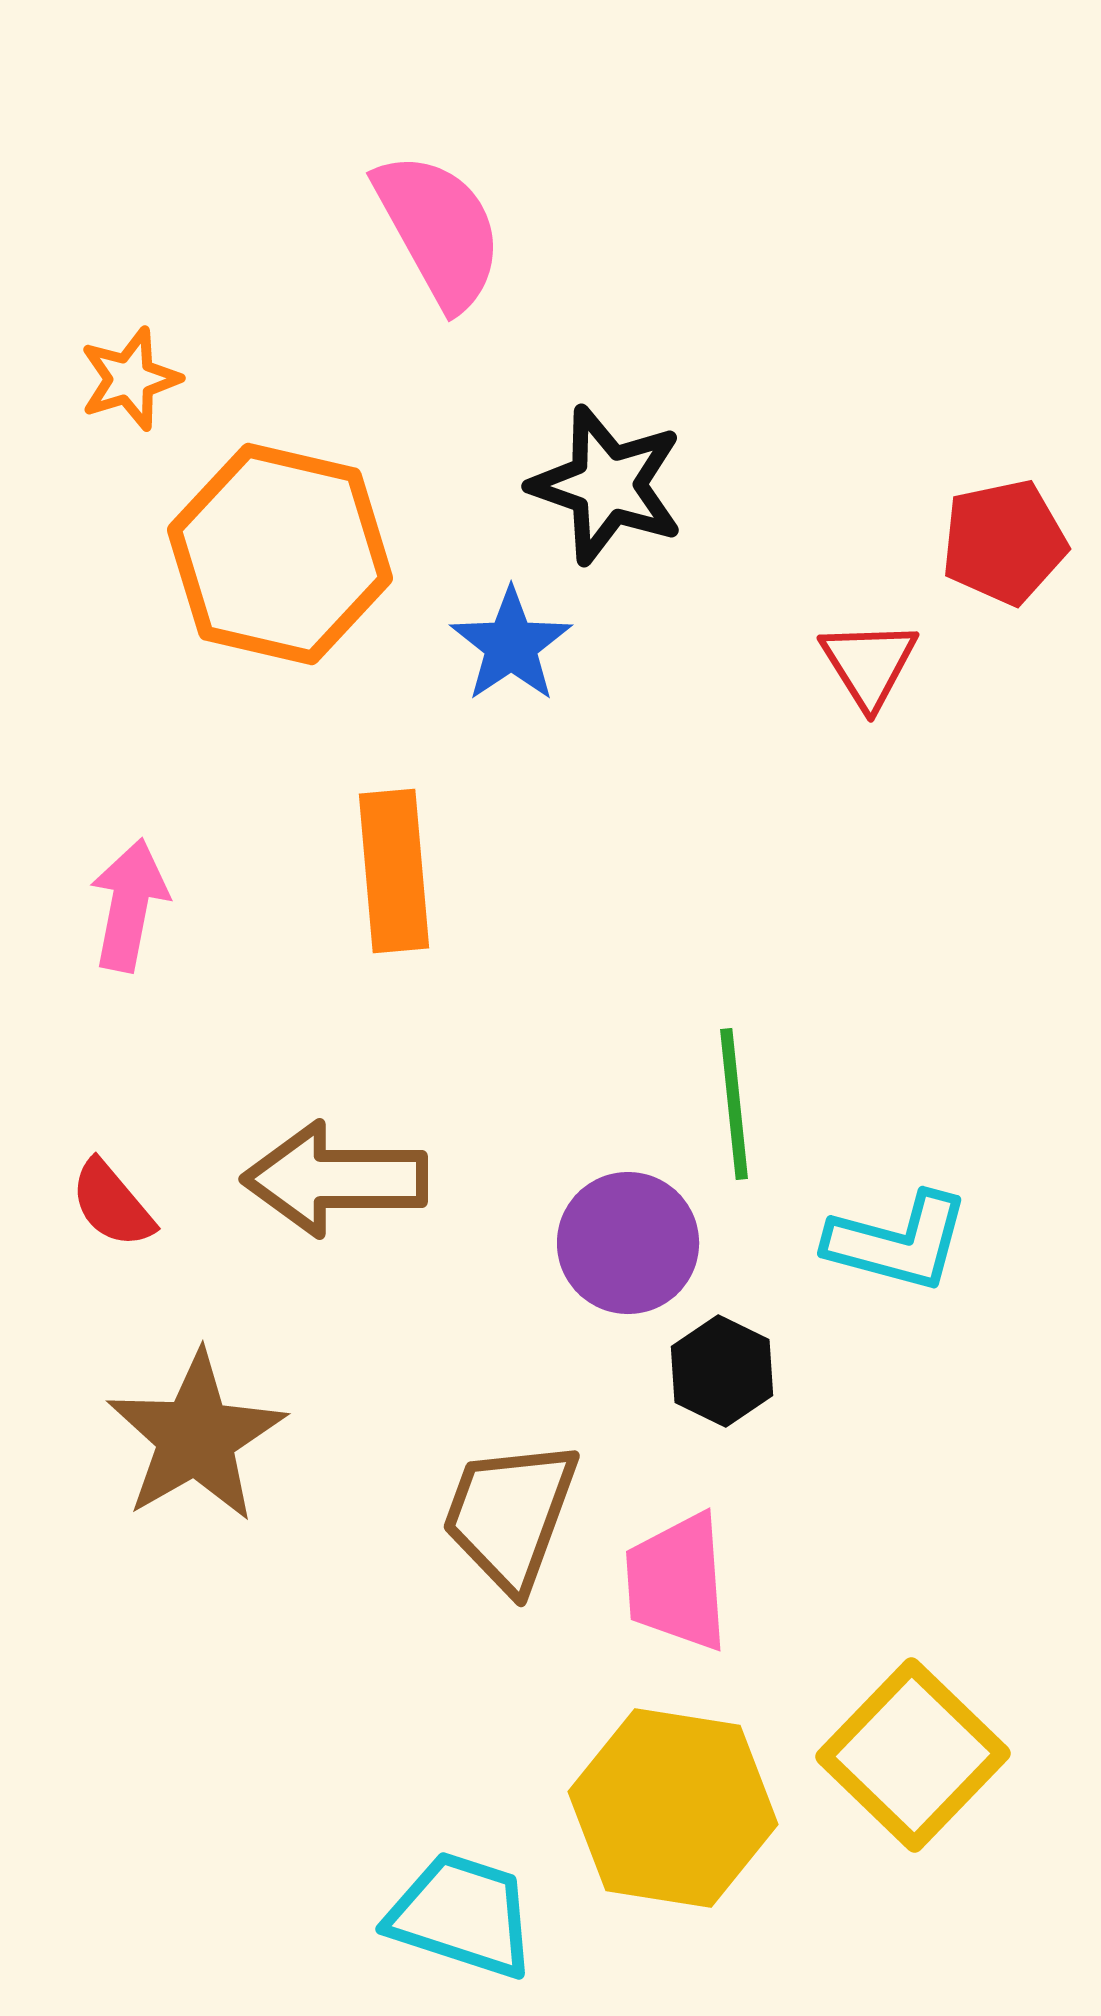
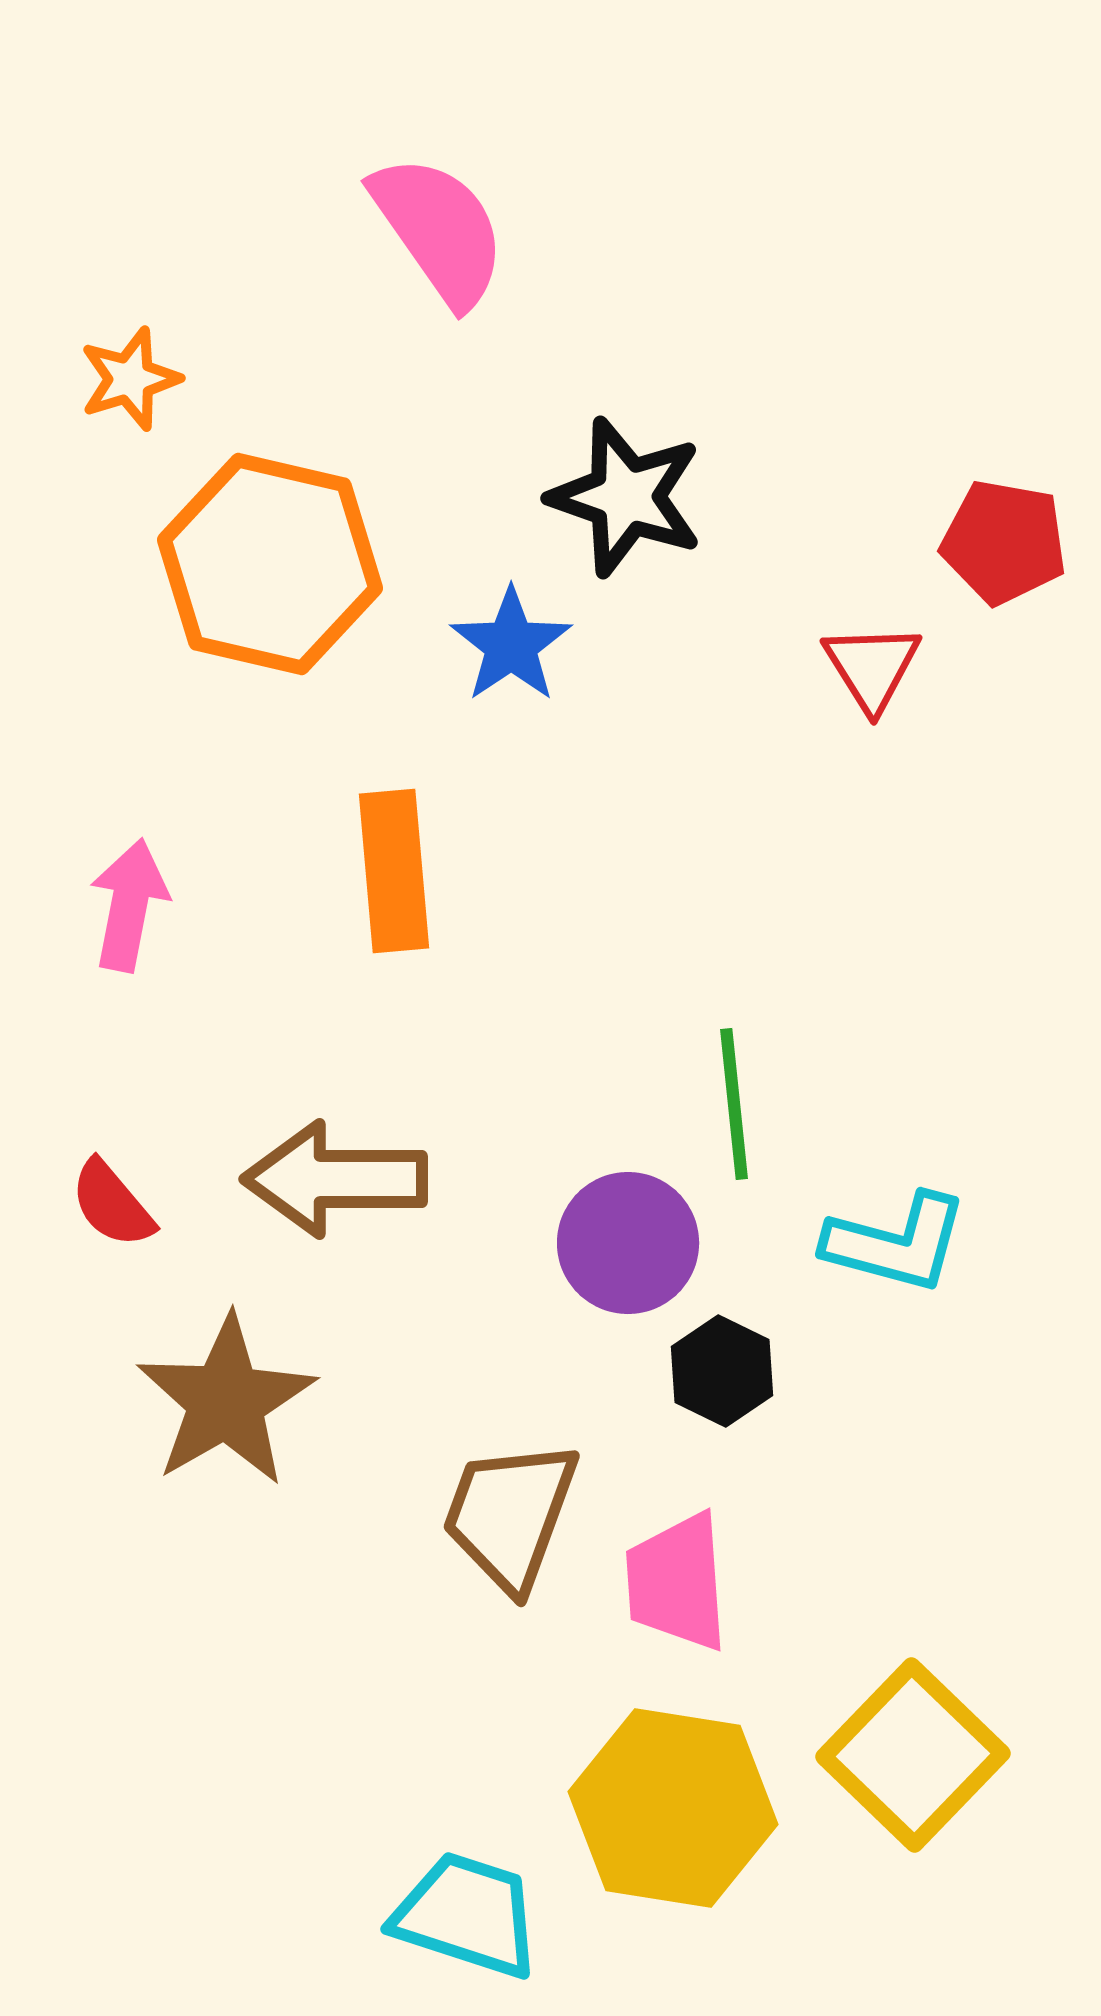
pink semicircle: rotated 6 degrees counterclockwise
black star: moved 19 px right, 12 px down
red pentagon: rotated 22 degrees clockwise
orange hexagon: moved 10 px left, 10 px down
red triangle: moved 3 px right, 3 px down
cyan L-shape: moved 2 px left, 1 px down
brown star: moved 30 px right, 36 px up
cyan trapezoid: moved 5 px right
